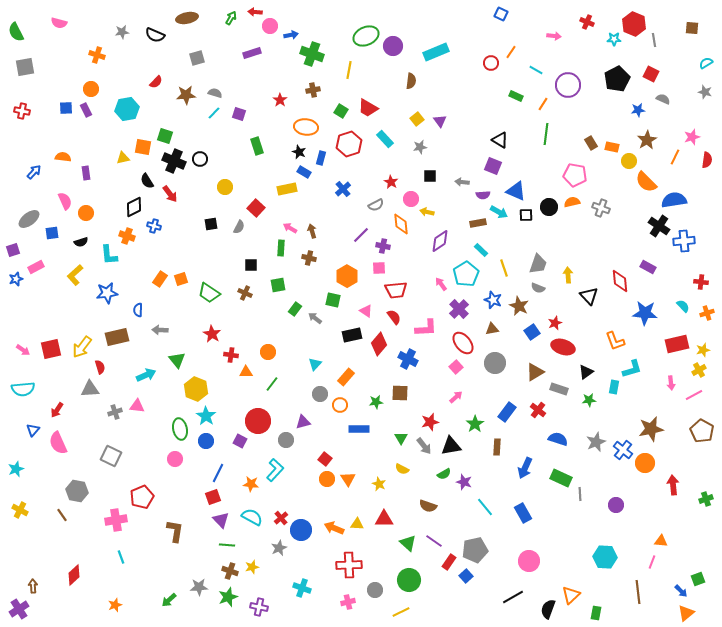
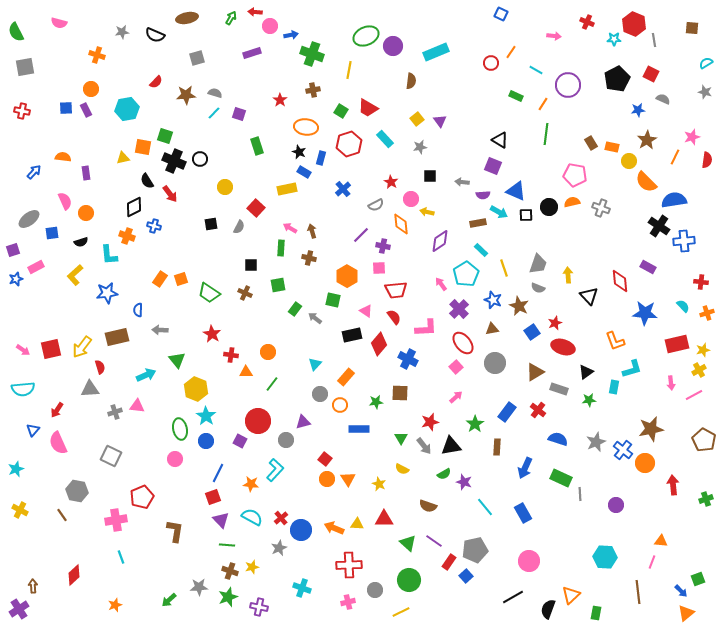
brown pentagon at (702, 431): moved 2 px right, 9 px down
